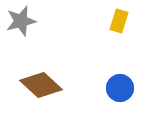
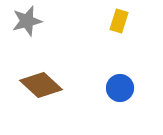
gray star: moved 6 px right
